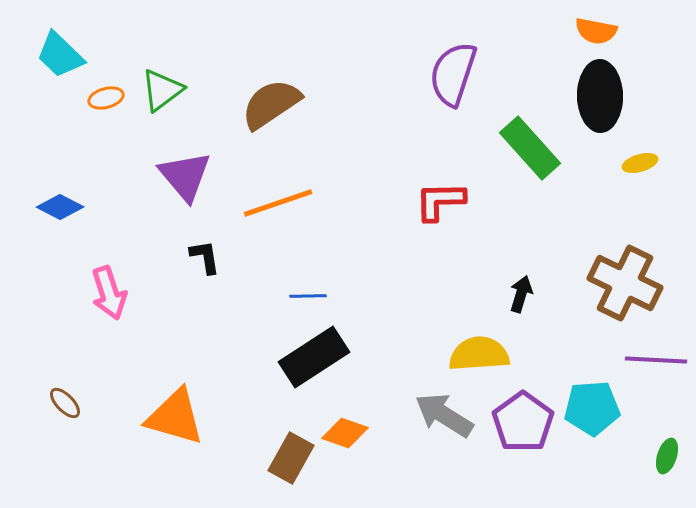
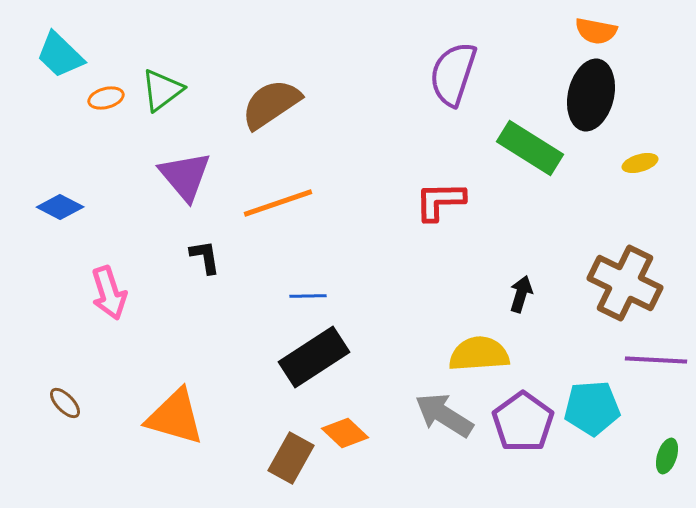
black ellipse: moved 9 px left, 1 px up; rotated 14 degrees clockwise
green rectangle: rotated 16 degrees counterclockwise
orange diamond: rotated 24 degrees clockwise
